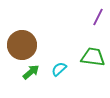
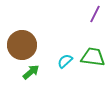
purple line: moved 3 px left, 3 px up
cyan semicircle: moved 6 px right, 8 px up
